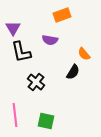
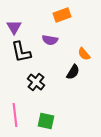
purple triangle: moved 1 px right, 1 px up
